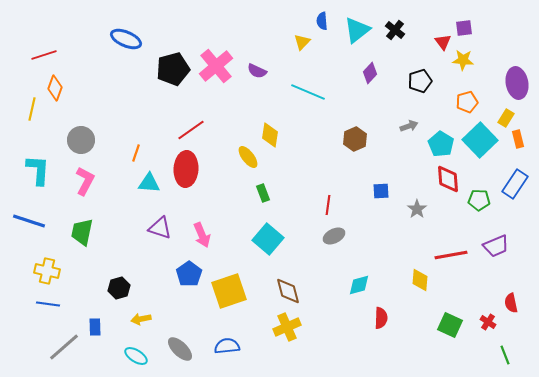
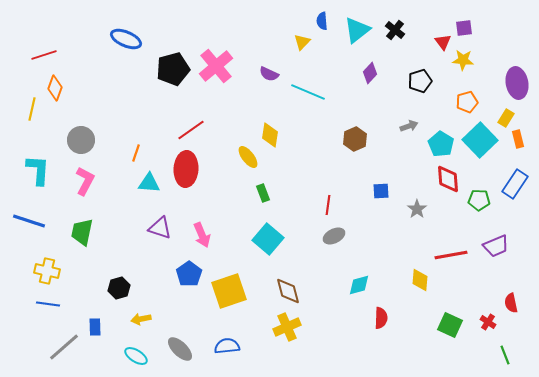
purple semicircle at (257, 71): moved 12 px right, 3 px down
